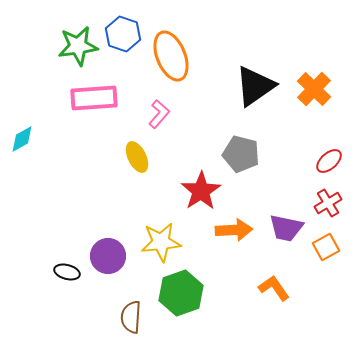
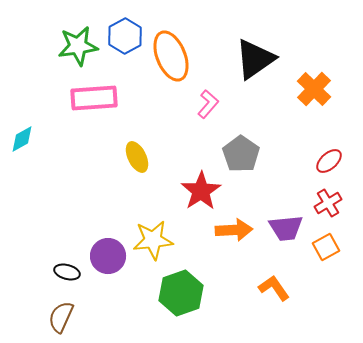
blue hexagon: moved 2 px right, 2 px down; rotated 12 degrees clockwise
black triangle: moved 27 px up
pink L-shape: moved 49 px right, 10 px up
gray pentagon: rotated 21 degrees clockwise
purple trapezoid: rotated 18 degrees counterclockwise
yellow star: moved 8 px left, 2 px up
brown semicircle: moved 70 px left; rotated 20 degrees clockwise
